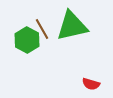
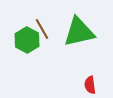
green triangle: moved 7 px right, 6 px down
red semicircle: moved 1 px left, 1 px down; rotated 66 degrees clockwise
